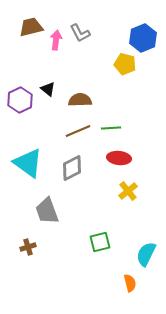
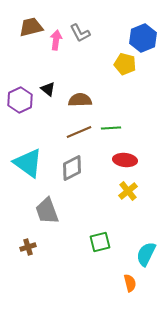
brown line: moved 1 px right, 1 px down
red ellipse: moved 6 px right, 2 px down
